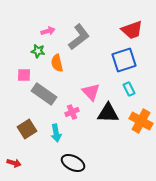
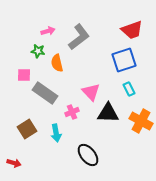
gray rectangle: moved 1 px right, 1 px up
black ellipse: moved 15 px right, 8 px up; rotated 25 degrees clockwise
